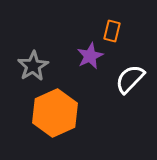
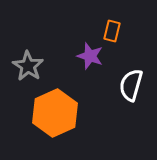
purple star: rotated 28 degrees counterclockwise
gray star: moved 5 px left; rotated 8 degrees counterclockwise
white semicircle: moved 1 px right, 6 px down; rotated 28 degrees counterclockwise
